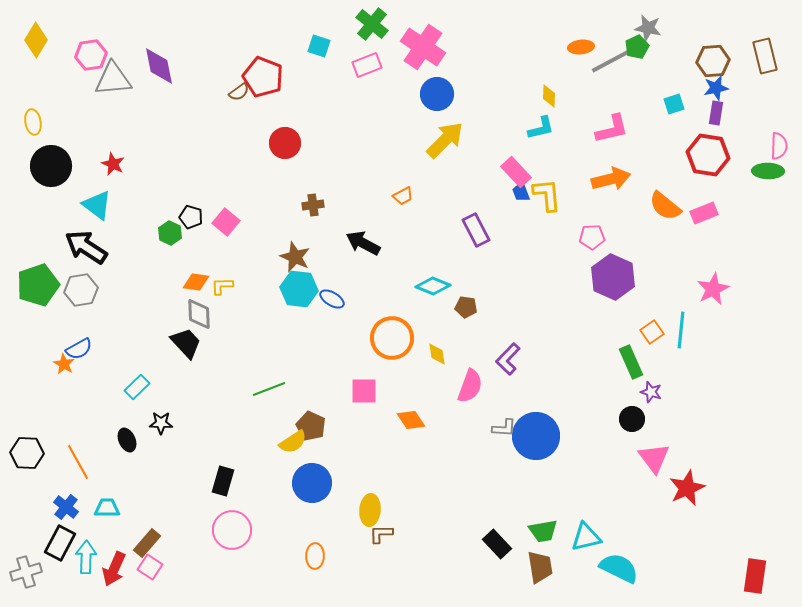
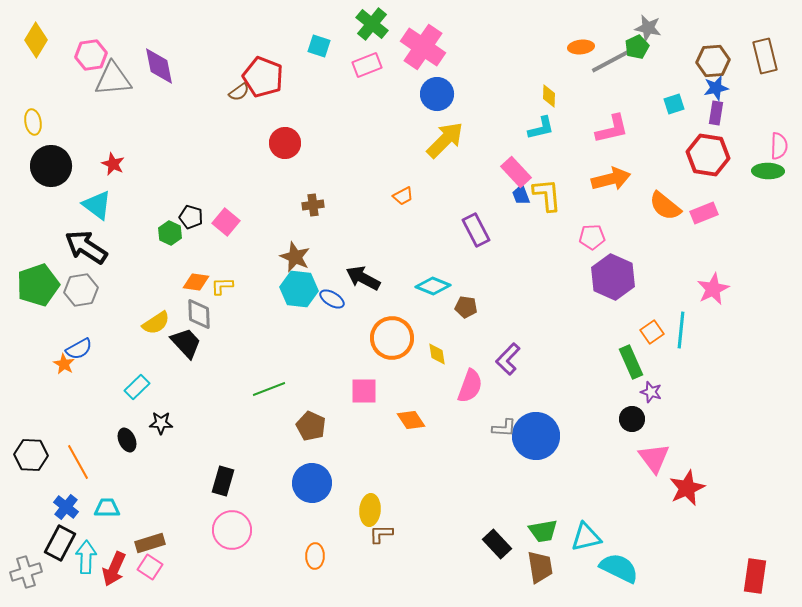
blue trapezoid at (521, 192): moved 3 px down
black arrow at (363, 243): moved 35 px down
yellow semicircle at (293, 442): moved 137 px left, 119 px up
black hexagon at (27, 453): moved 4 px right, 2 px down
brown rectangle at (147, 543): moved 3 px right; rotated 32 degrees clockwise
